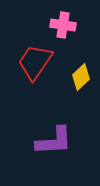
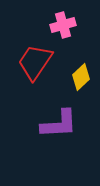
pink cross: rotated 25 degrees counterclockwise
purple L-shape: moved 5 px right, 17 px up
